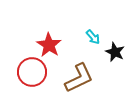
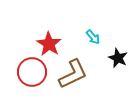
red star: moved 1 px up
black star: moved 3 px right, 6 px down
brown L-shape: moved 6 px left, 4 px up
